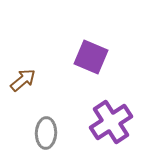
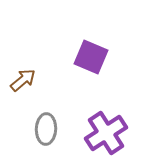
purple cross: moved 5 px left, 11 px down
gray ellipse: moved 4 px up
